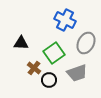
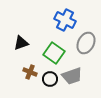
black triangle: rotated 21 degrees counterclockwise
green square: rotated 20 degrees counterclockwise
brown cross: moved 4 px left, 4 px down; rotated 16 degrees counterclockwise
gray trapezoid: moved 5 px left, 3 px down
black circle: moved 1 px right, 1 px up
